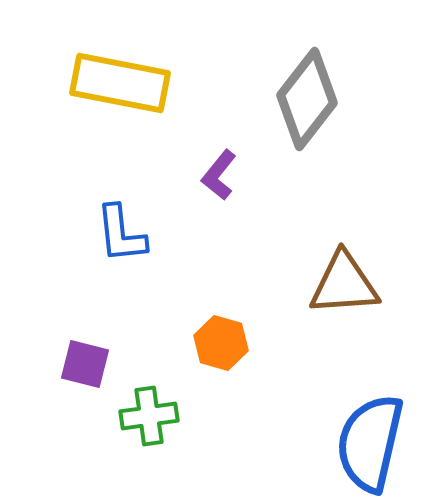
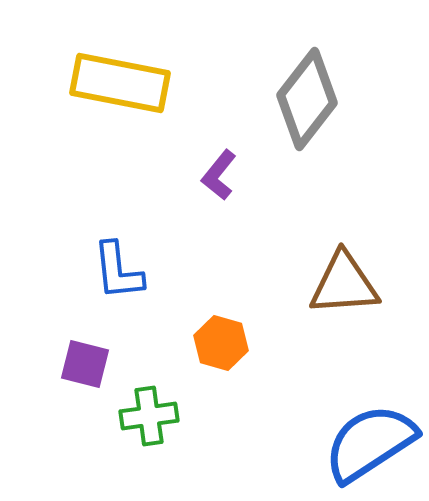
blue L-shape: moved 3 px left, 37 px down
blue semicircle: rotated 44 degrees clockwise
